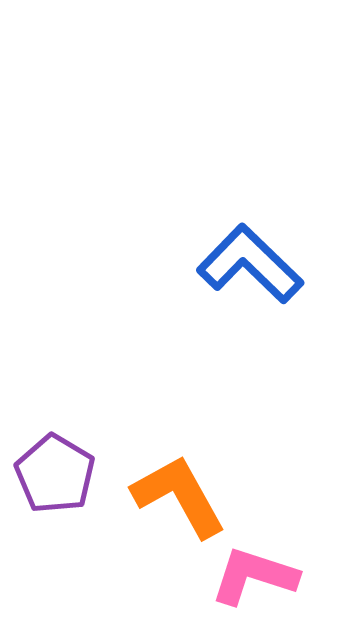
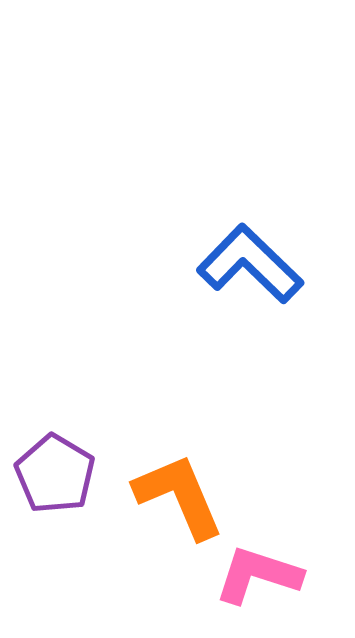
orange L-shape: rotated 6 degrees clockwise
pink L-shape: moved 4 px right, 1 px up
